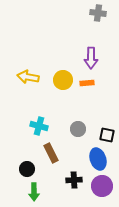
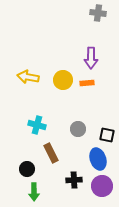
cyan cross: moved 2 px left, 1 px up
